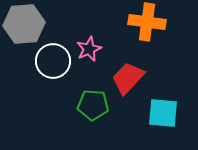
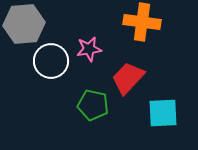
orange cross: moved 5 px left
pink star: rotated 15 degrees clockwise
white circle: moved 2 px left
green pentagon: rotated 8 degrees clockwise
cyan square: rotated 8 degrees counterclockwise
